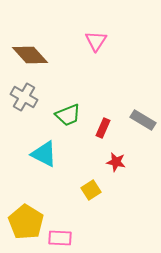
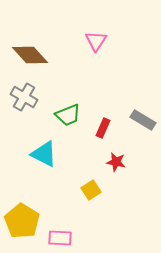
yellow pentagon: moved 4 px left, 1 px up
